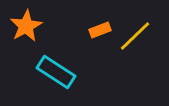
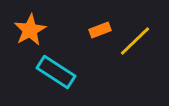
orange star: moved 4 px right, 4 px down
yellow line: moved 5 px down
